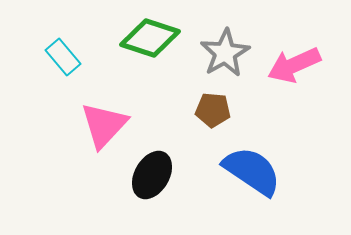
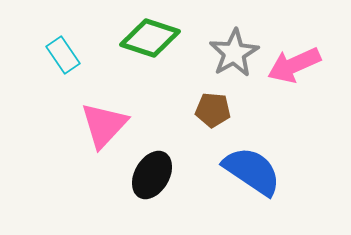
gray star: moved 9 px right
cyan rectangle: moved 2 px up; rotated 6 degrees clockwise
